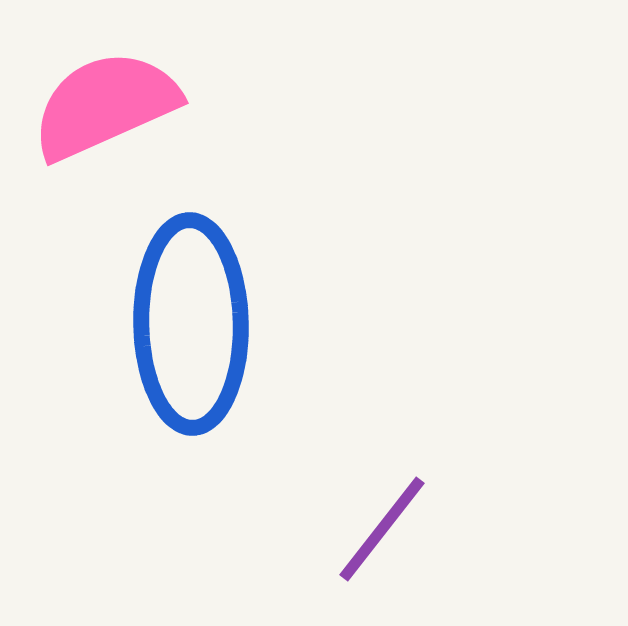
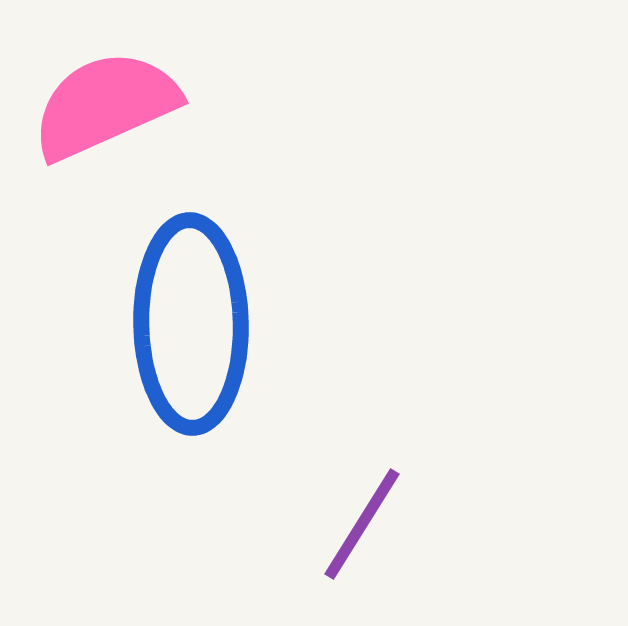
purple line: moved 20 px left, 5 px up; rotated 6 degrees counterclockwise
